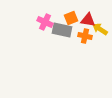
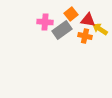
orange square: moved 4 px up; rotated 16 degrees counterclockwise
pink cross: rotated 21 degrees counterclockwise
gray rectangle: rotated 48 degrees counterclockwise
